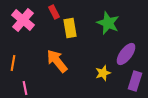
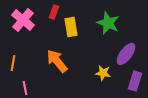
red rectangle: rotated 48 degrees clockwise
yellow rectangle: moved 1 px right, 1 px up
yellow star: rotated 28 degrees clockwise
